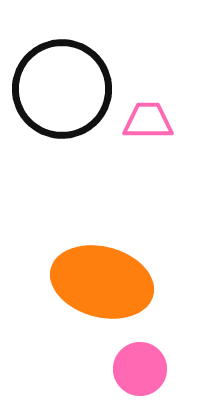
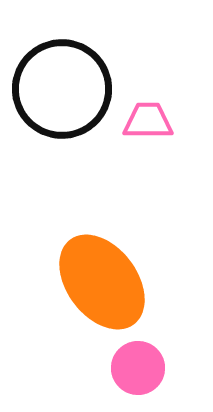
orange ellipse: rotated 38 degrees clockwise
pink circle: moved 2 px left, 1 px up
